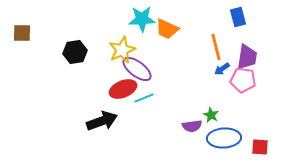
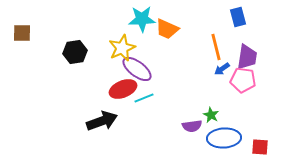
yellow star: moved 2 px up
